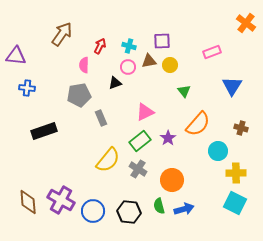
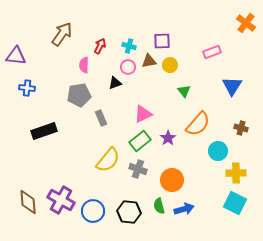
pink triangle: moved 2 px left, 2 px down
gray cross: rotated 12 degrees counterclockwise
